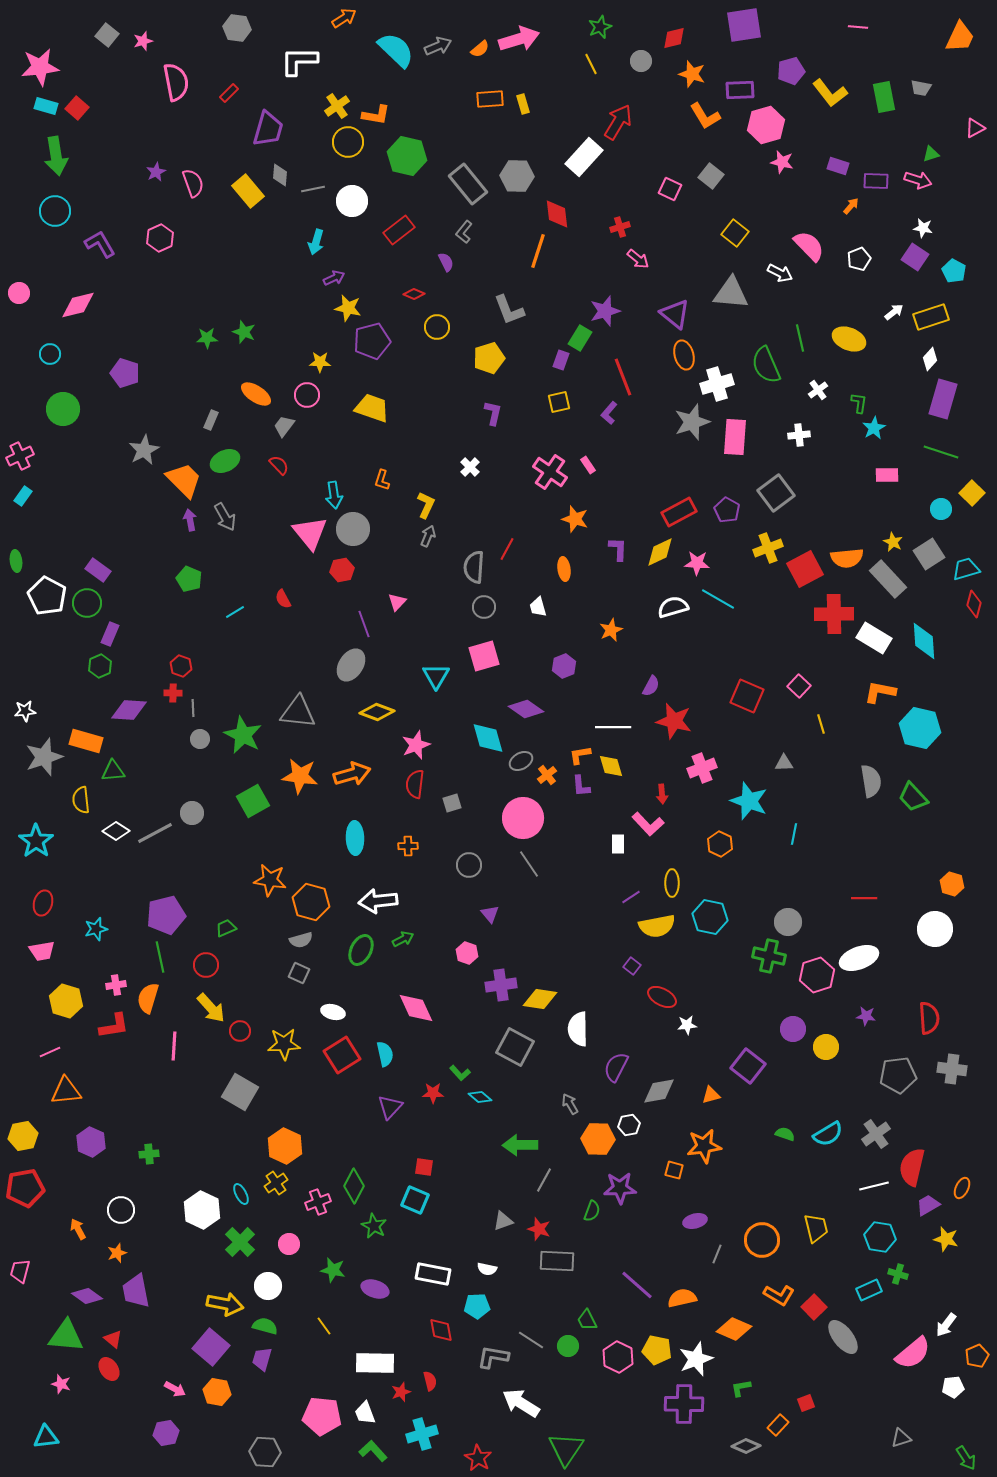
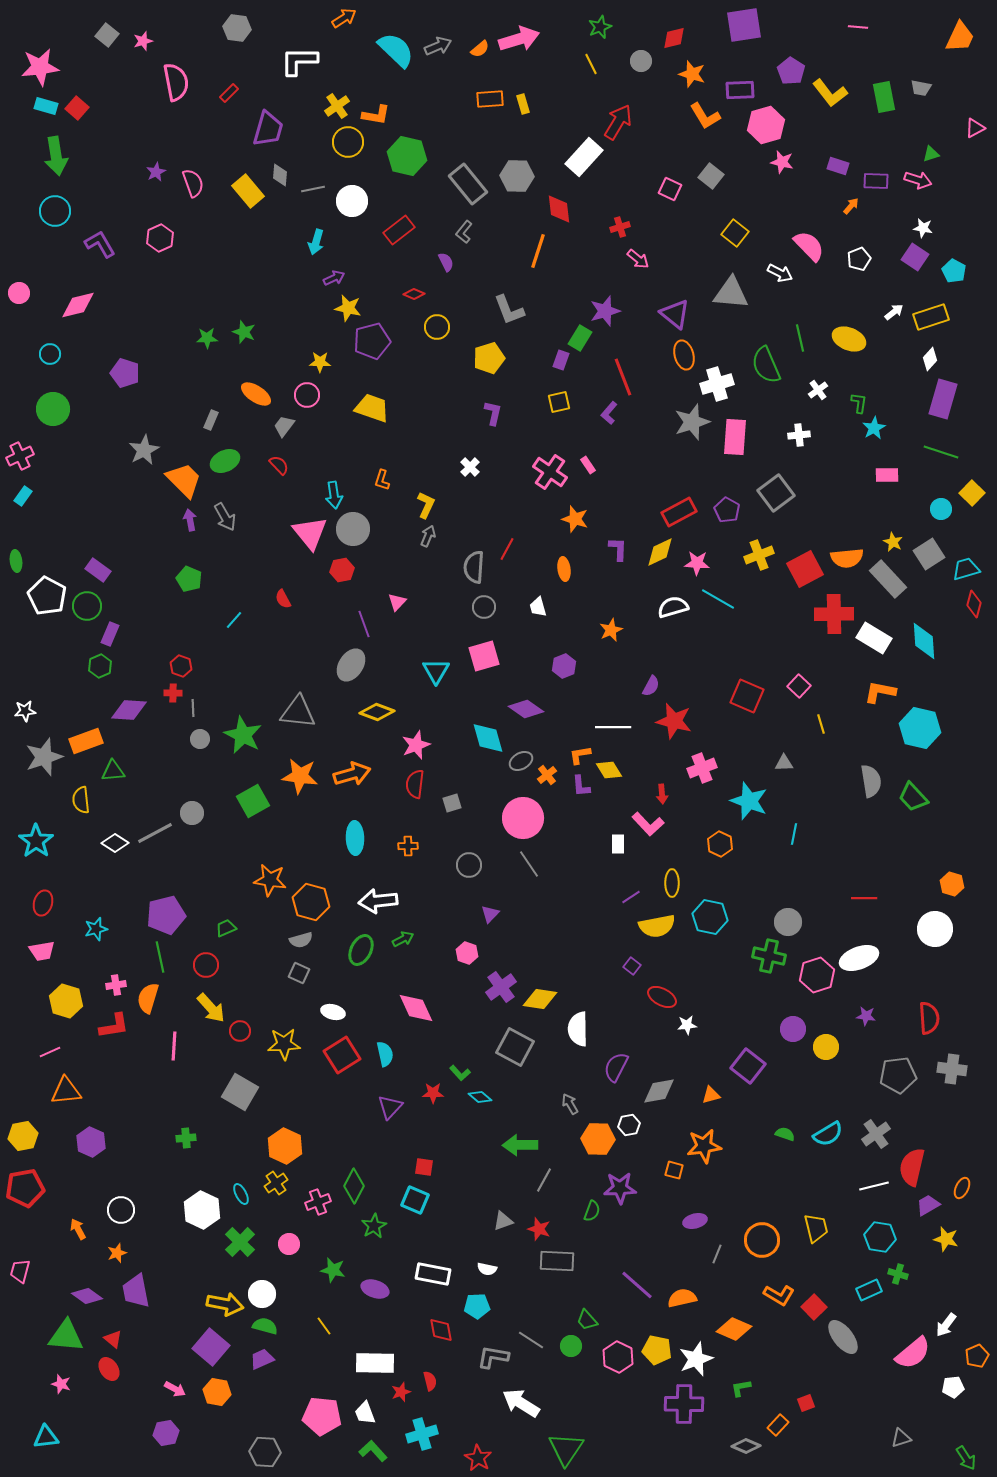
purple pentagon at (791, 71): rotated 24 degrees counterclockwise
red diamond at (557, 214): moved 2 px right, 5 px up
green circle at (63, 409): moved 10 px left
yellow cross at (768, 548): moved 9 px left, 7 px down
green circle at (87, 603): moved 3 px down
cyan line at (235, 612): moved 1 px left, 8 px down; rotated 18 degrees counterclockwise
cyan triangle at (436, 676): moved 5 px up
orange rectangle at (86, 741): rotated 36 degrees counterclockwise
yellow diamond at (611, 766): moved 2 px left, 4 px down; rotated 16 degrees counterclockwise
white diamond at (116, 831): moved 1 px left, 12 px down
purple triangle at (490, 914): rotated 24 degrees clockwise
purple cross at (501, 985): moved 2 px down; rotated 28 degrees counterclockwise
green cross at (149, 1154): moved 37 px right, 16 px up
green star at (374, 1226): rotated 15 degrees clockwise
white circle at (268, 1286): moved 6 px left, 8 px down
green trapezoid at (587, 1320): rotated 15 degrees counterclockwise
green circle at (568, 1346): moved 3 px right
purple trapezoid at (262, 1359): rotated 50 degrees clockwise
